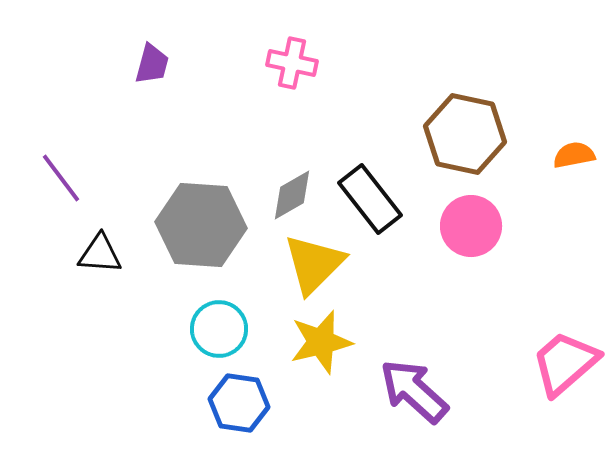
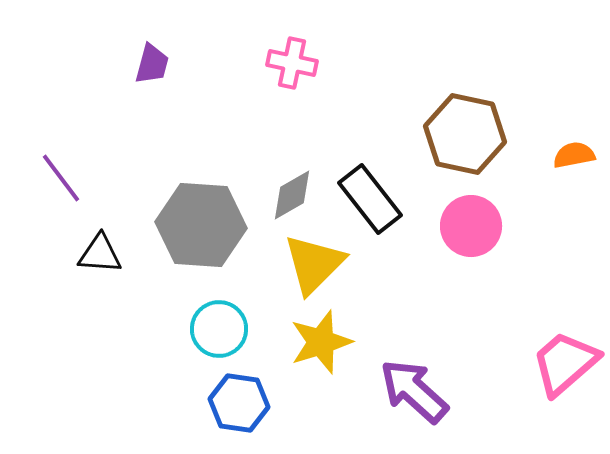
yellow star: rotated 4 degrees counterclockwise
